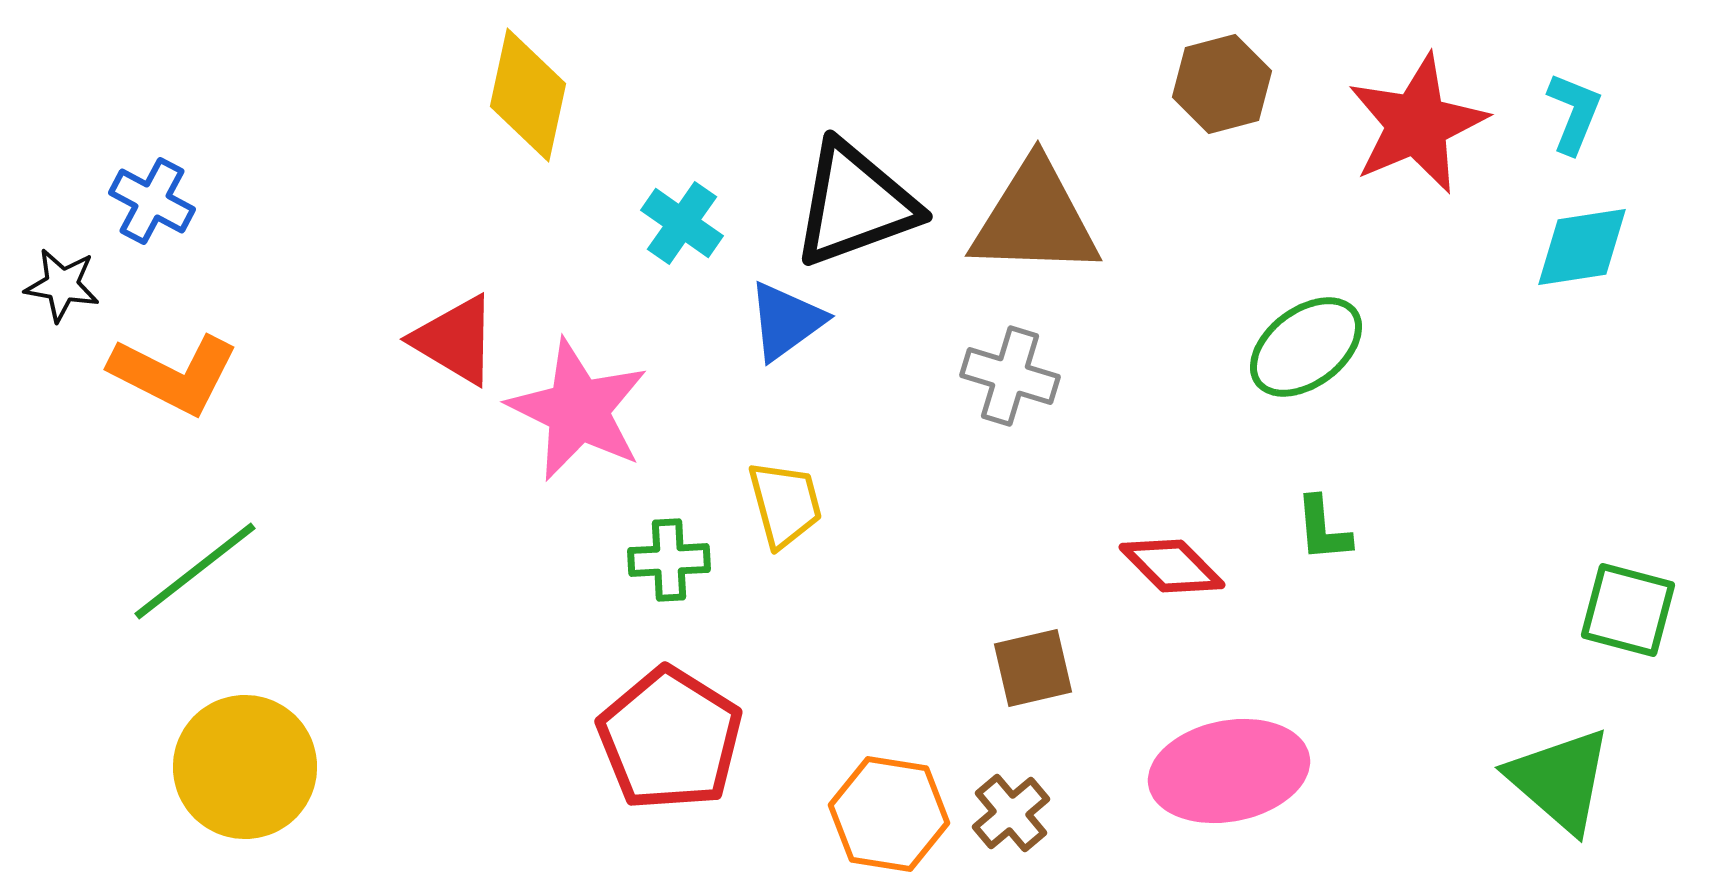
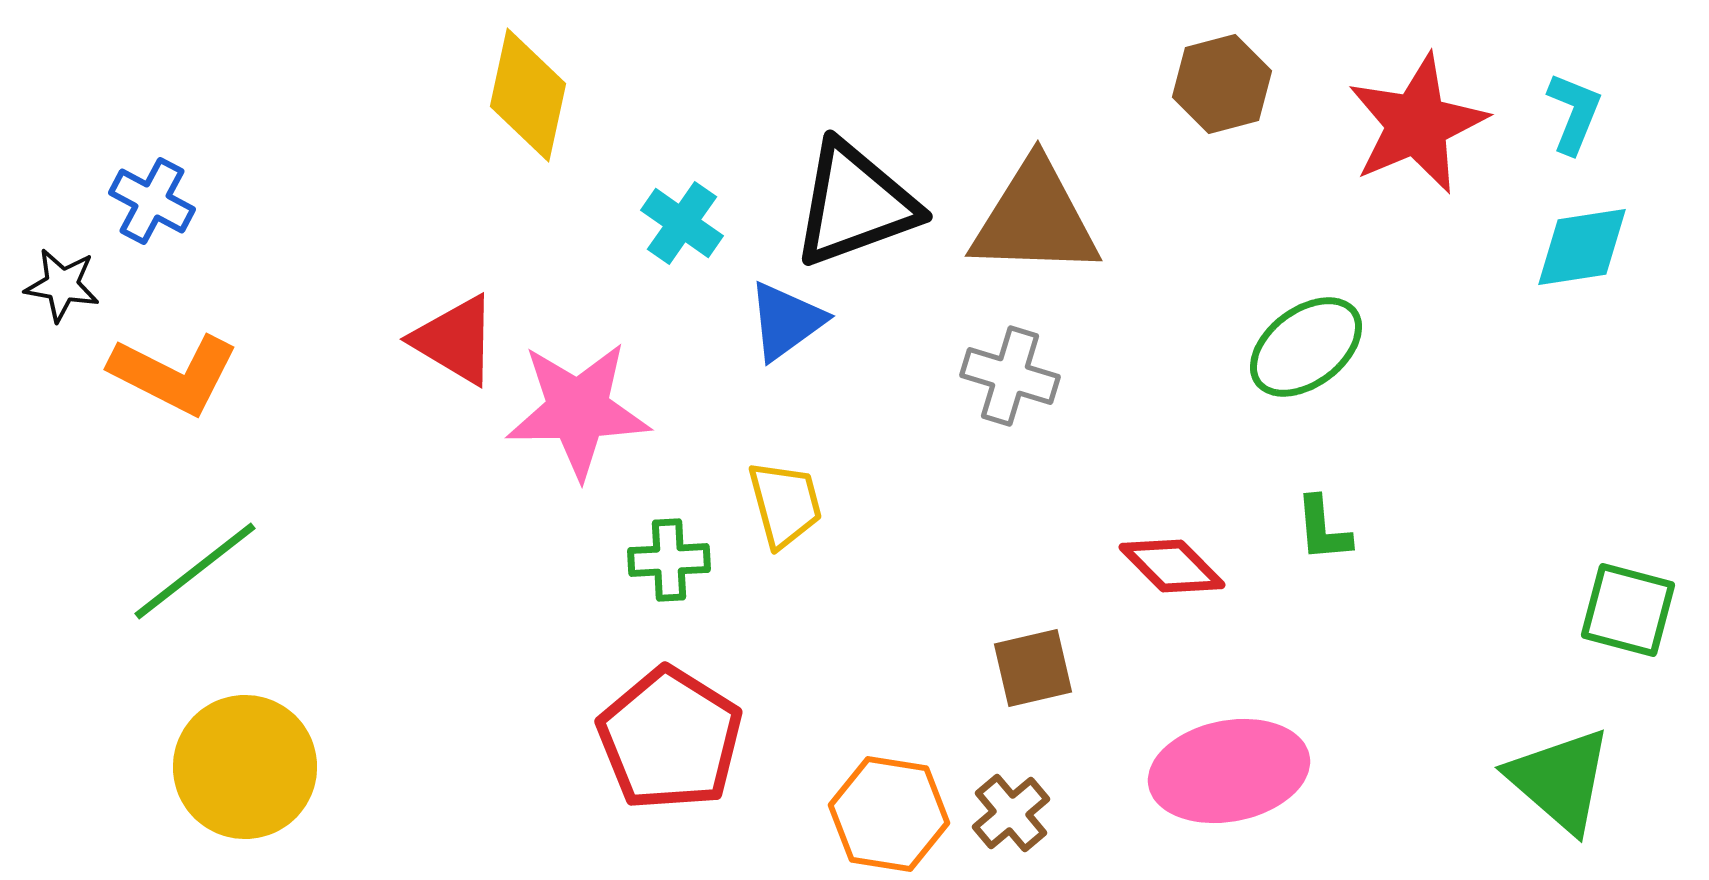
pink star: rotated 27 degrees counterclockwise
